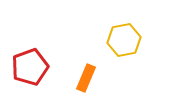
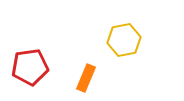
red pentagon: rotated 12 degrees clockwise
